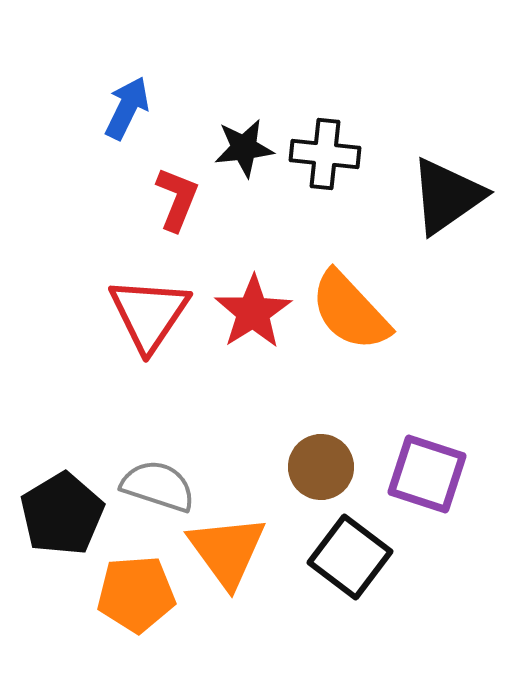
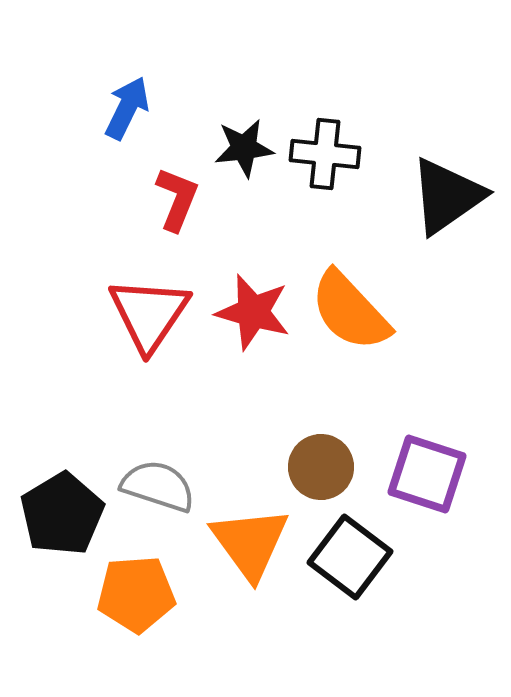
red star: rotated 24 degrees counterclockwise
orange triangle: moved 23 px right, 8 px up
